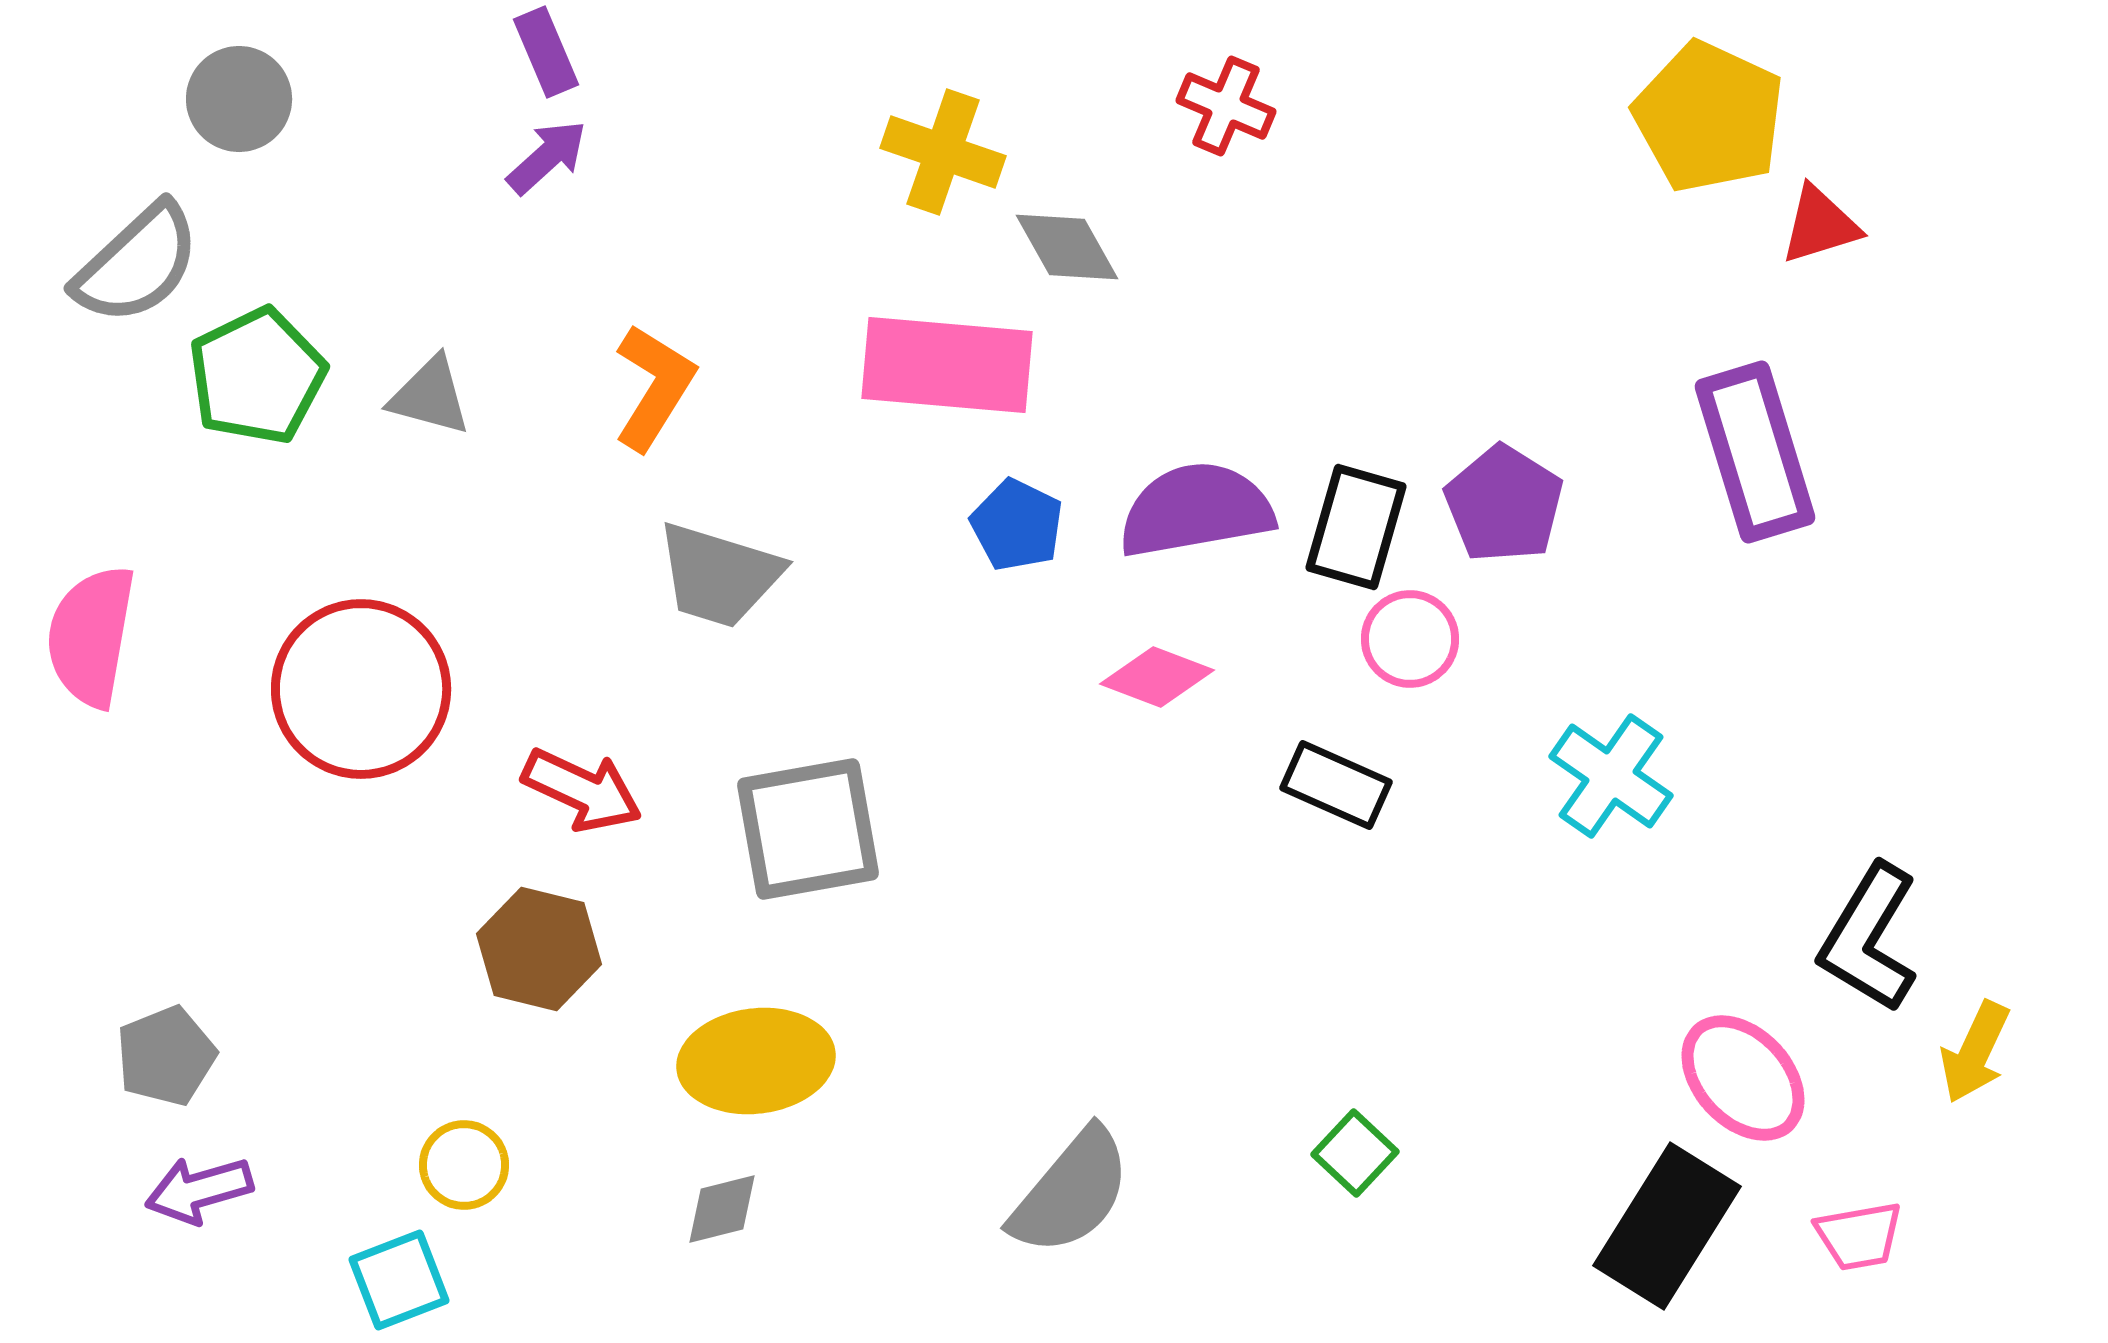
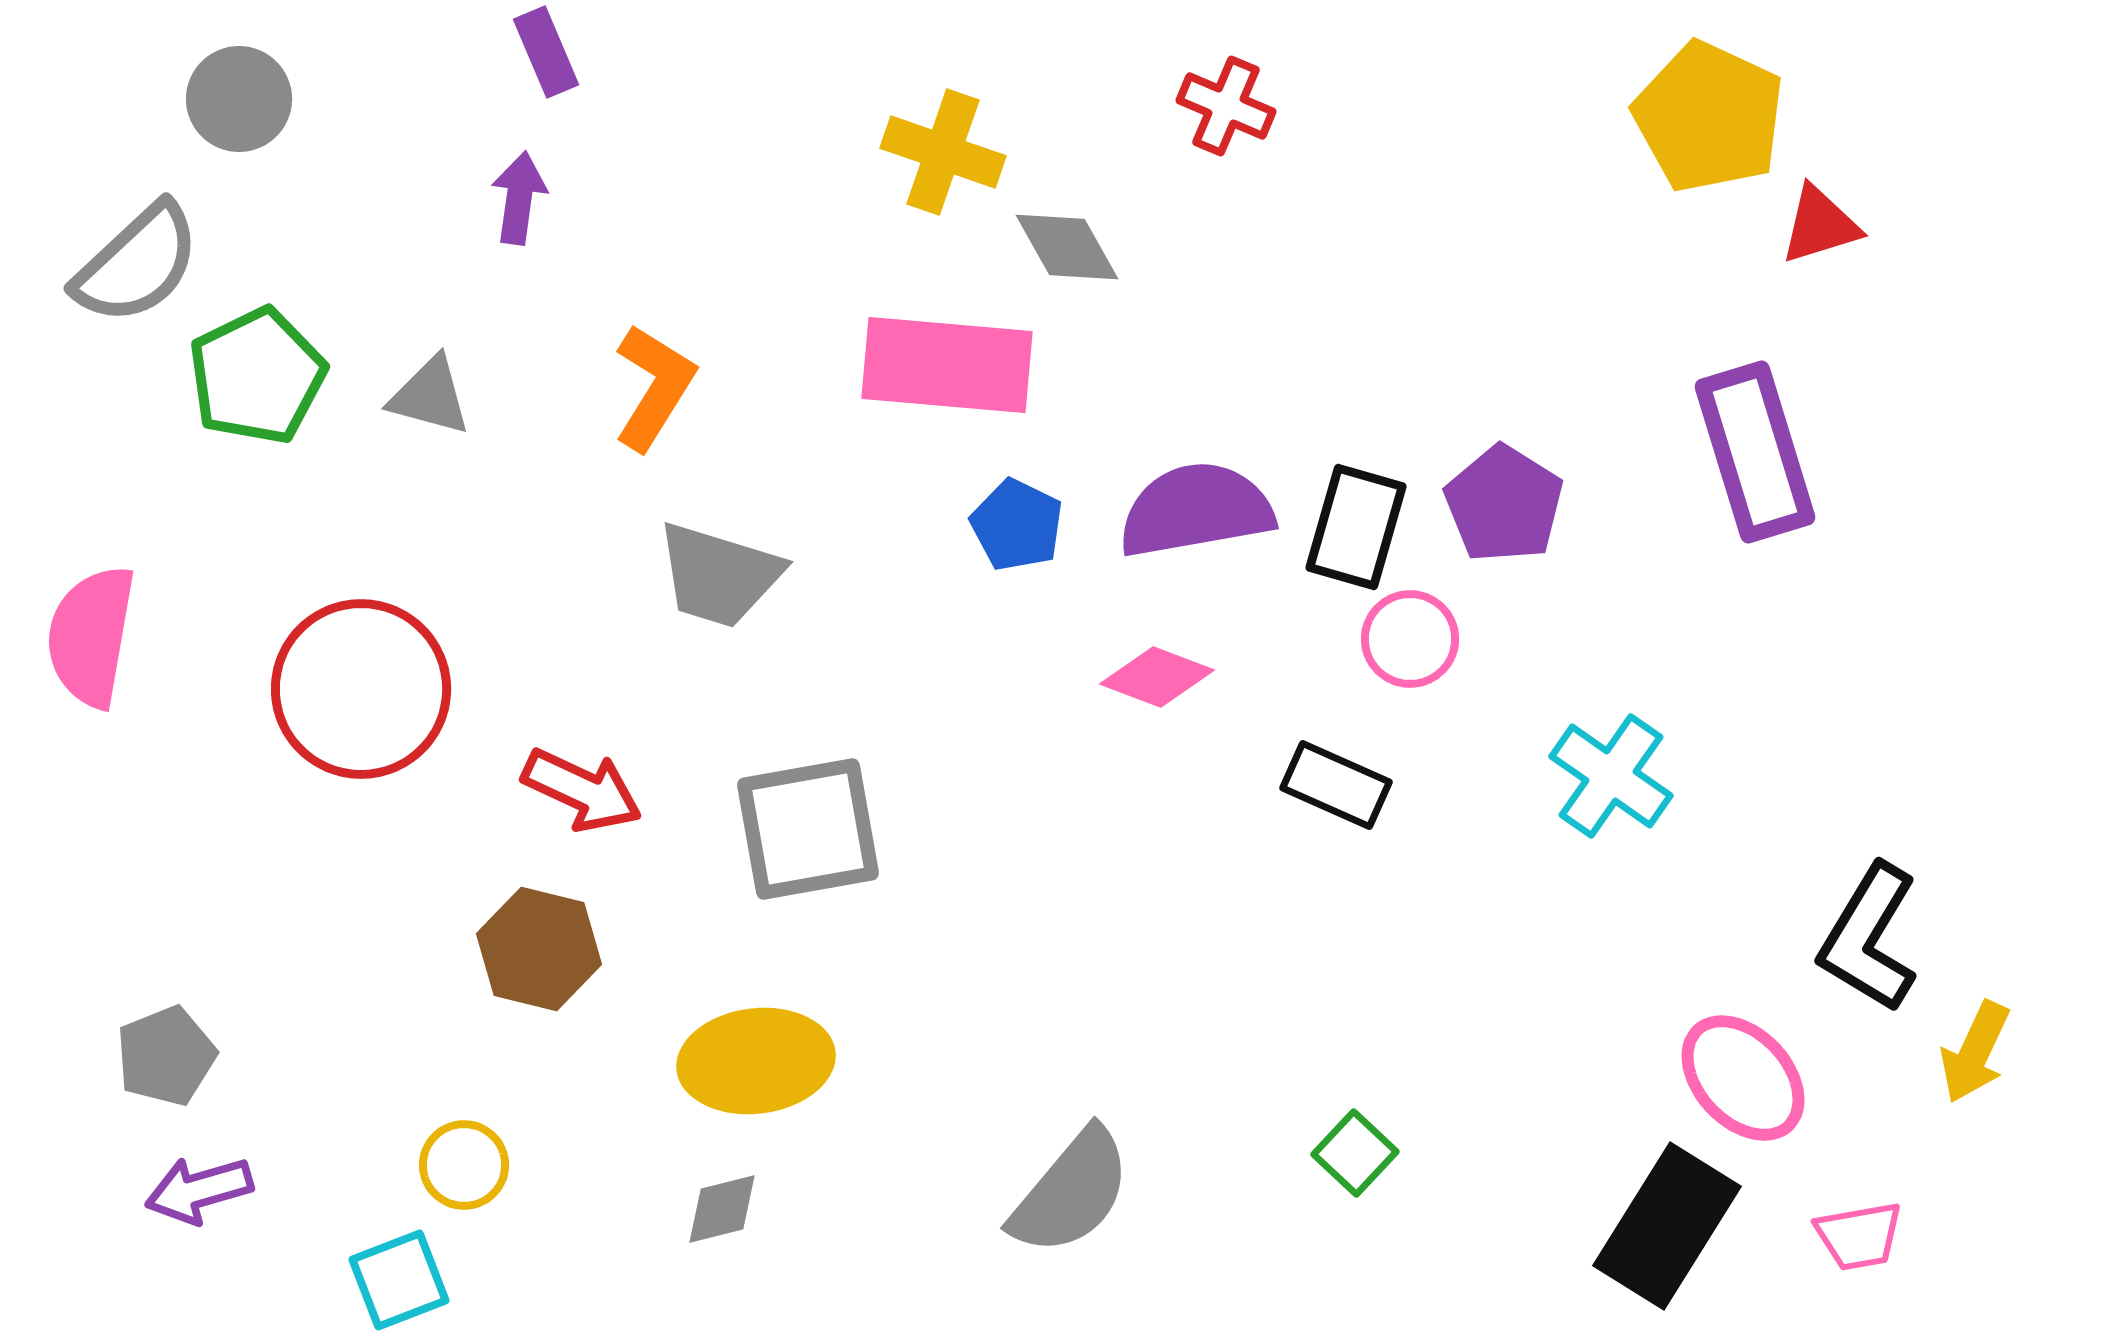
purple arrow at (547, 157): moved 28 px left, 41 px down; rotated 40 degrees counterclockwise
